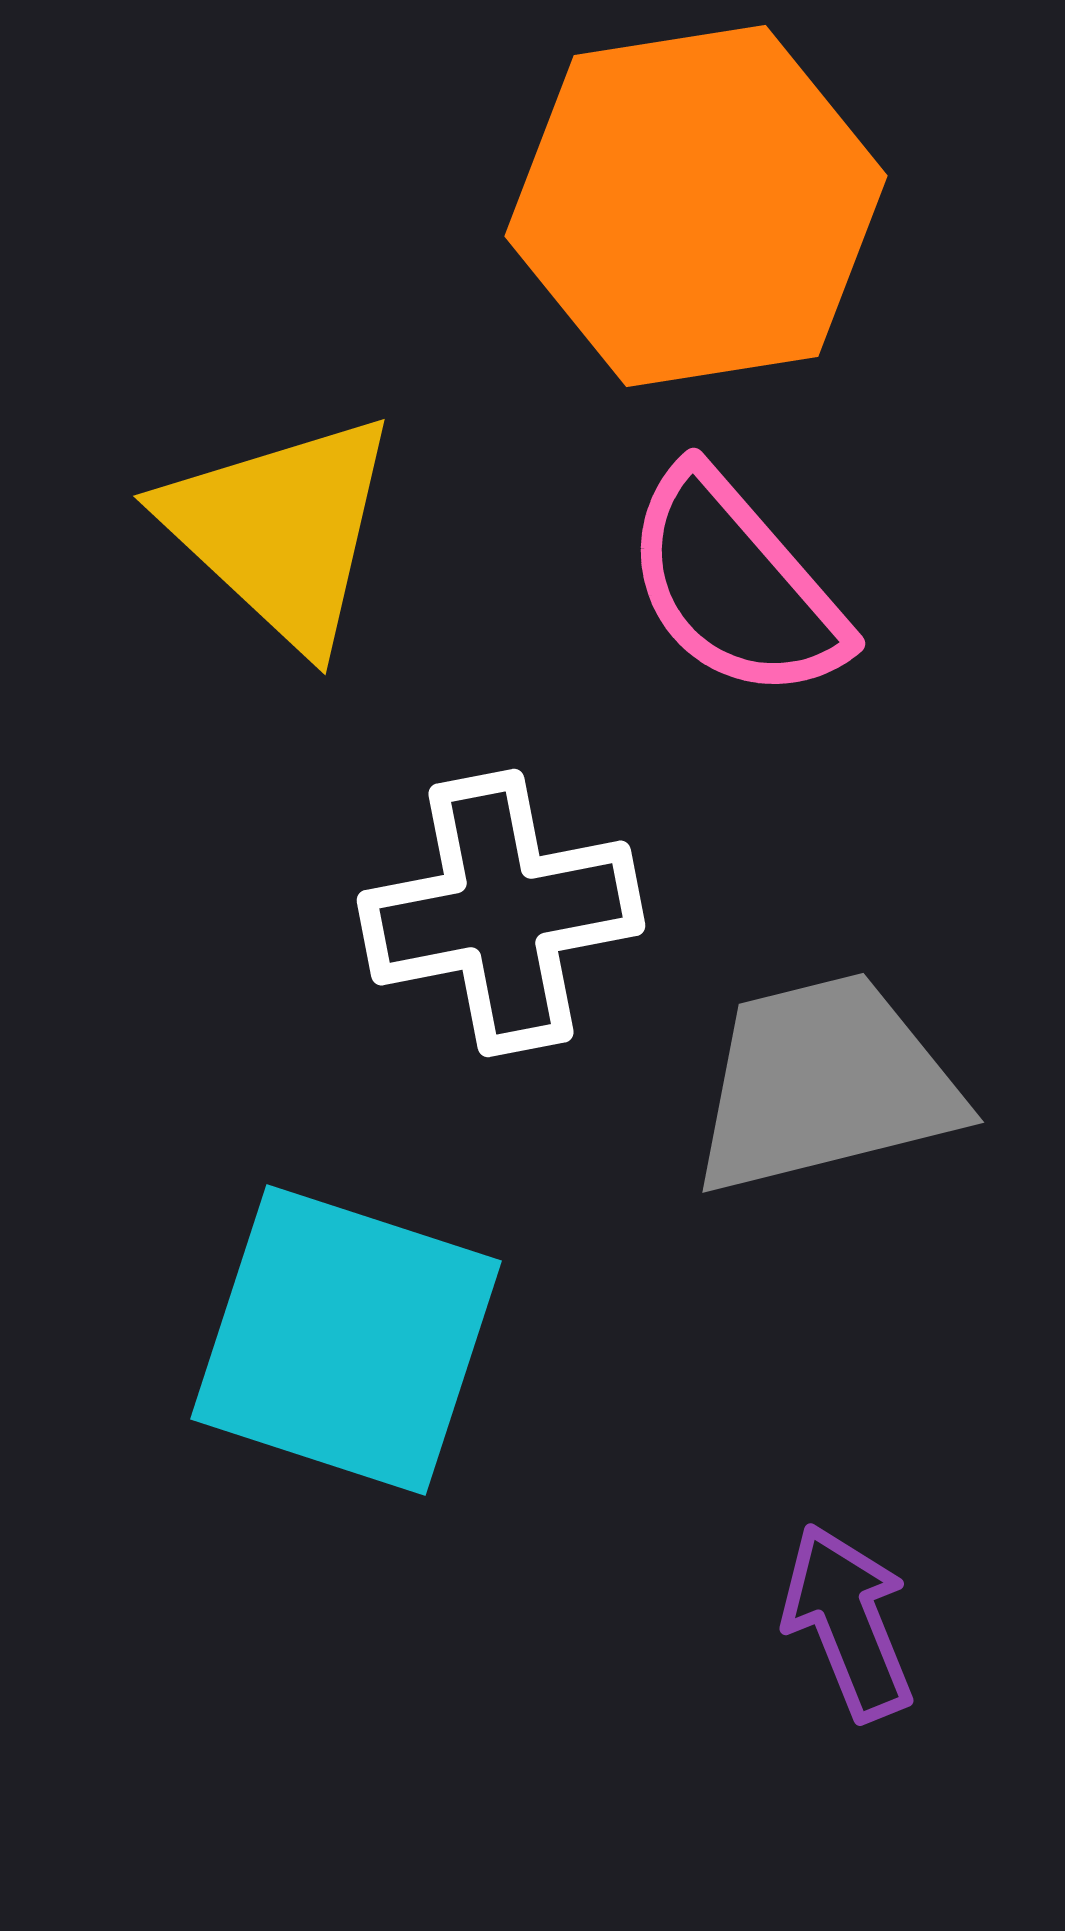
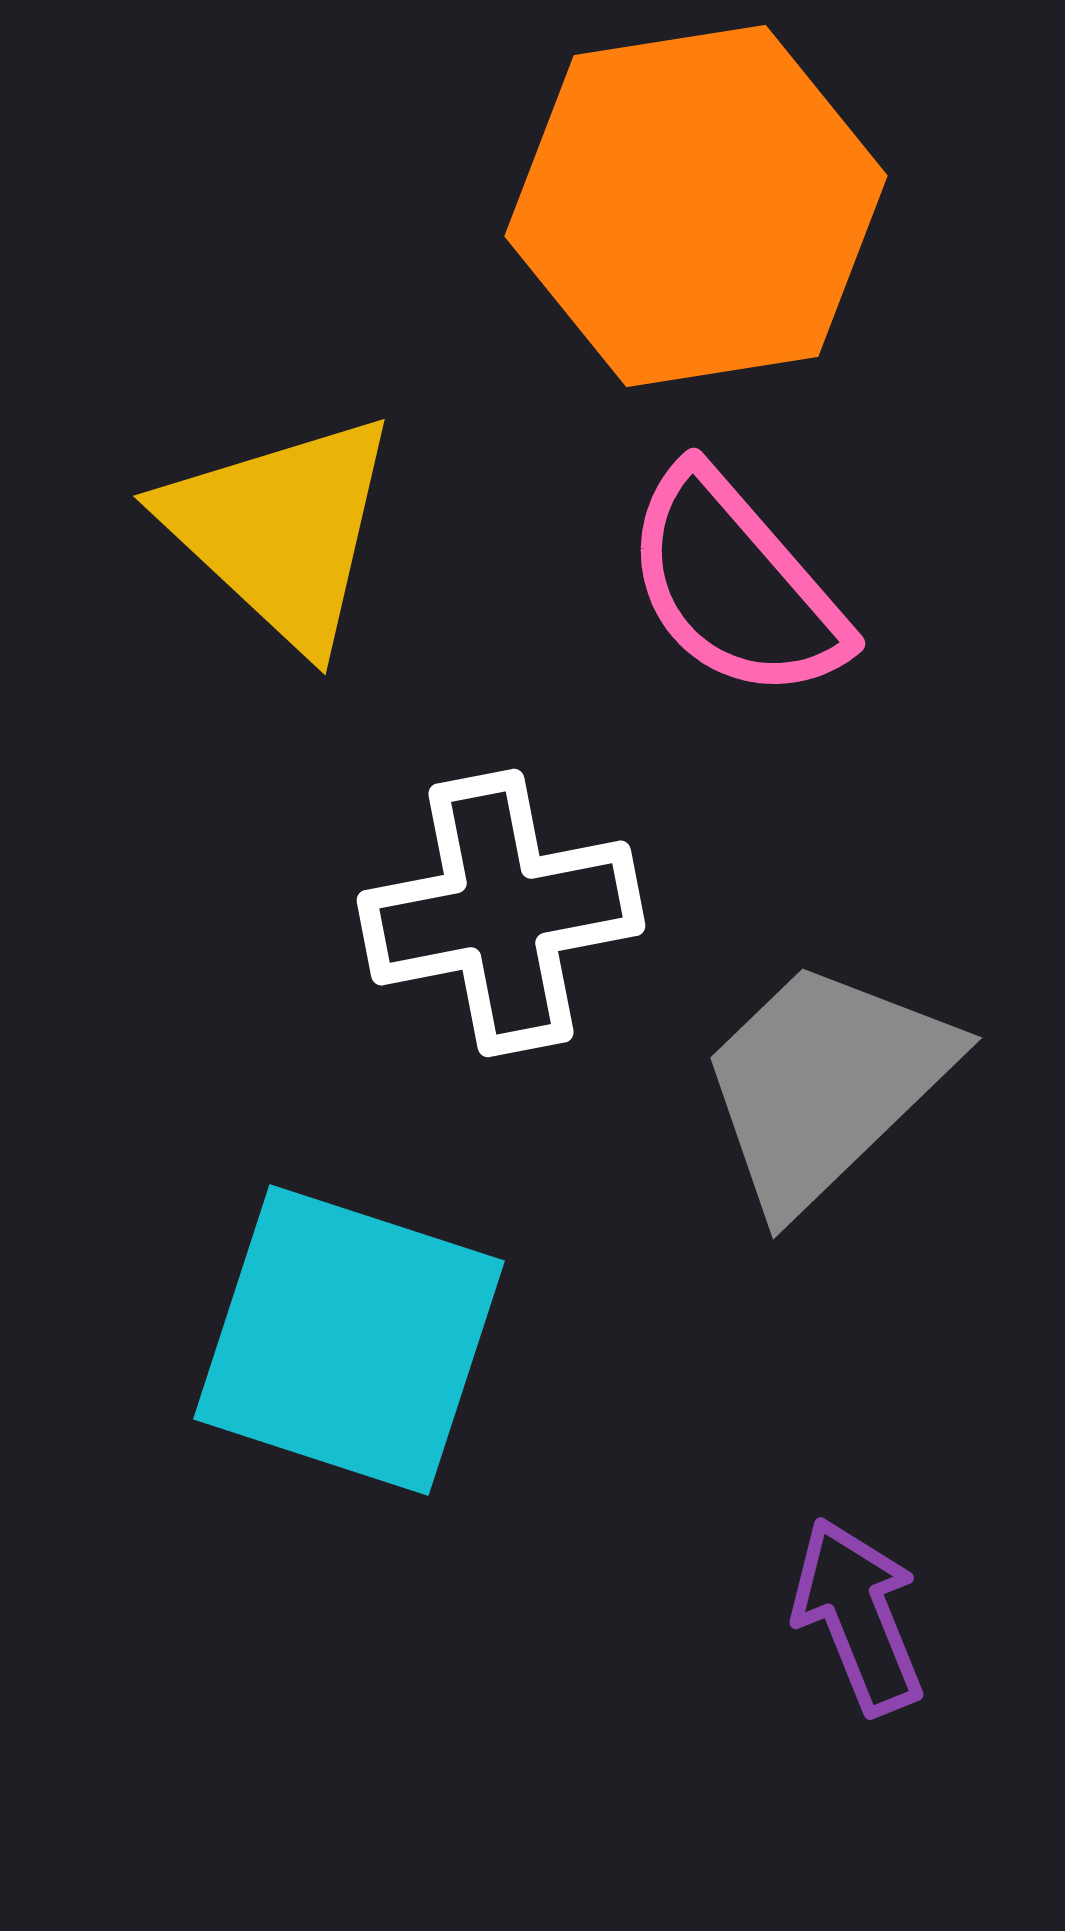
gray trapezoid: rotated 30 degrees counterclockwise
cyan square: moved 3 px right
purple arrow: moved 10 px right, 6 px up
